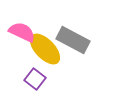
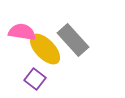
pink semicircle: rotated 16 degrees counterclockwise
gray rectangle: rotated 20 degrees clockwise
